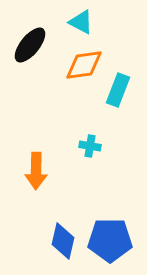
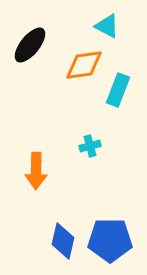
cyan triangle: moved 26 px right, 4 px down
cyan cross: rotated 25 degrees counterclockwise
